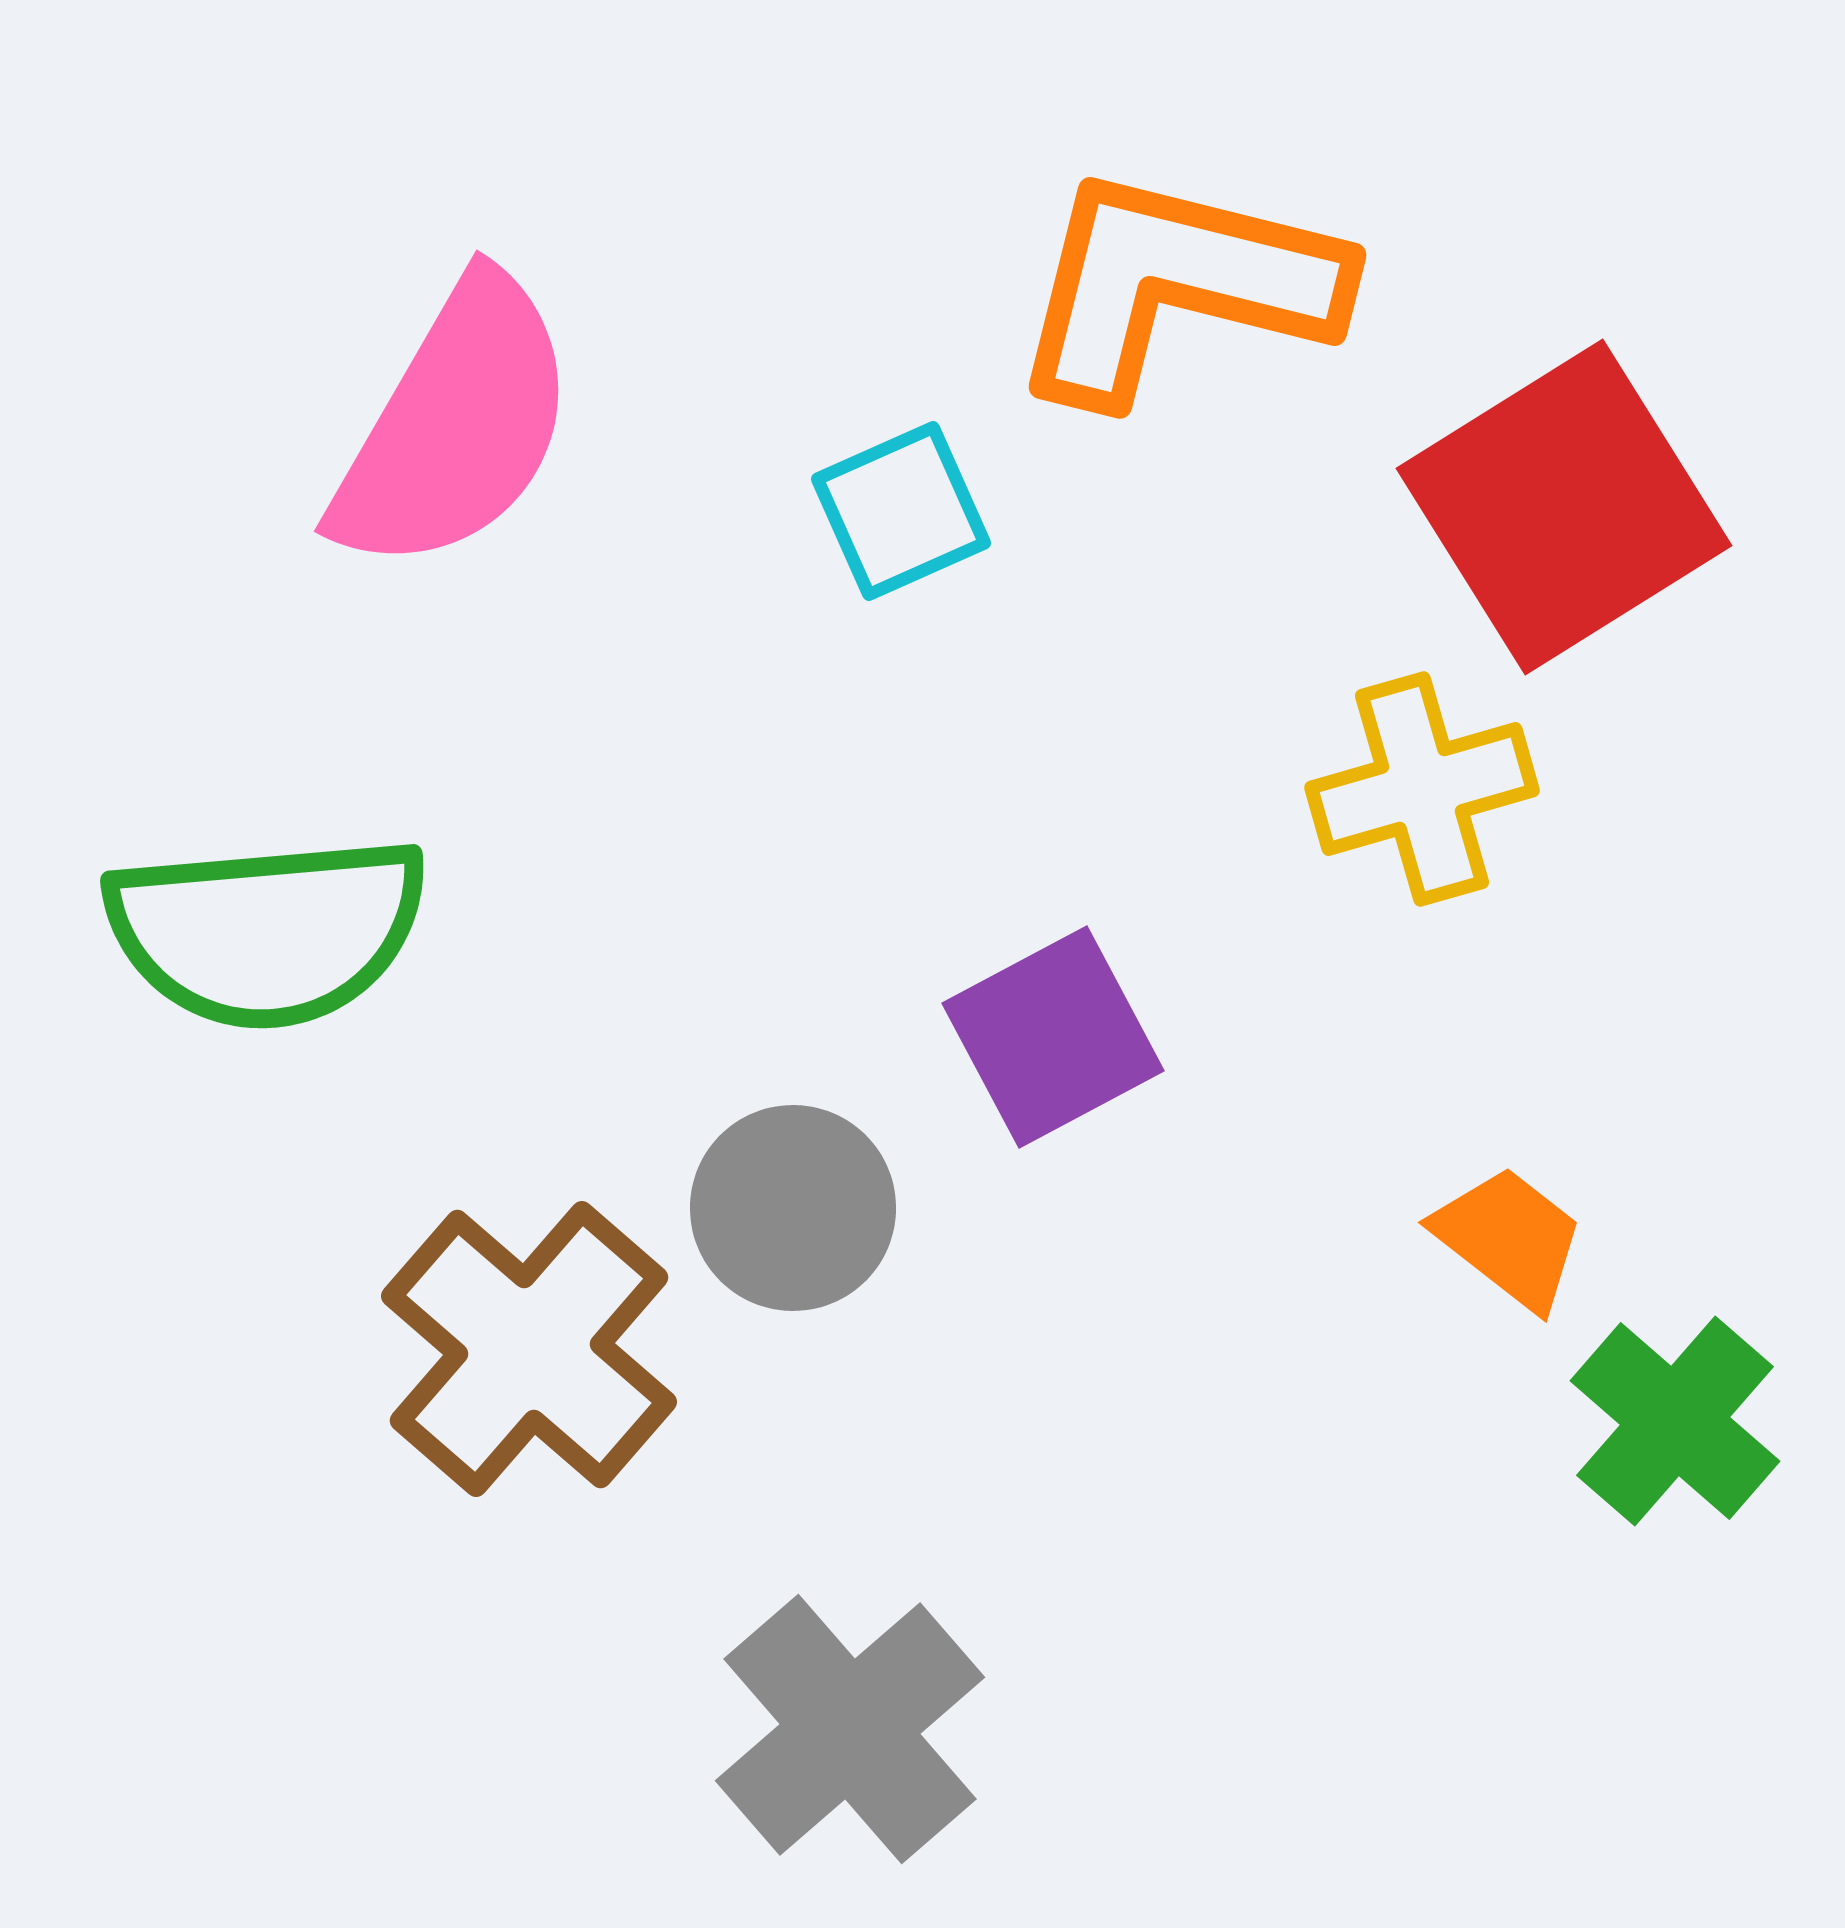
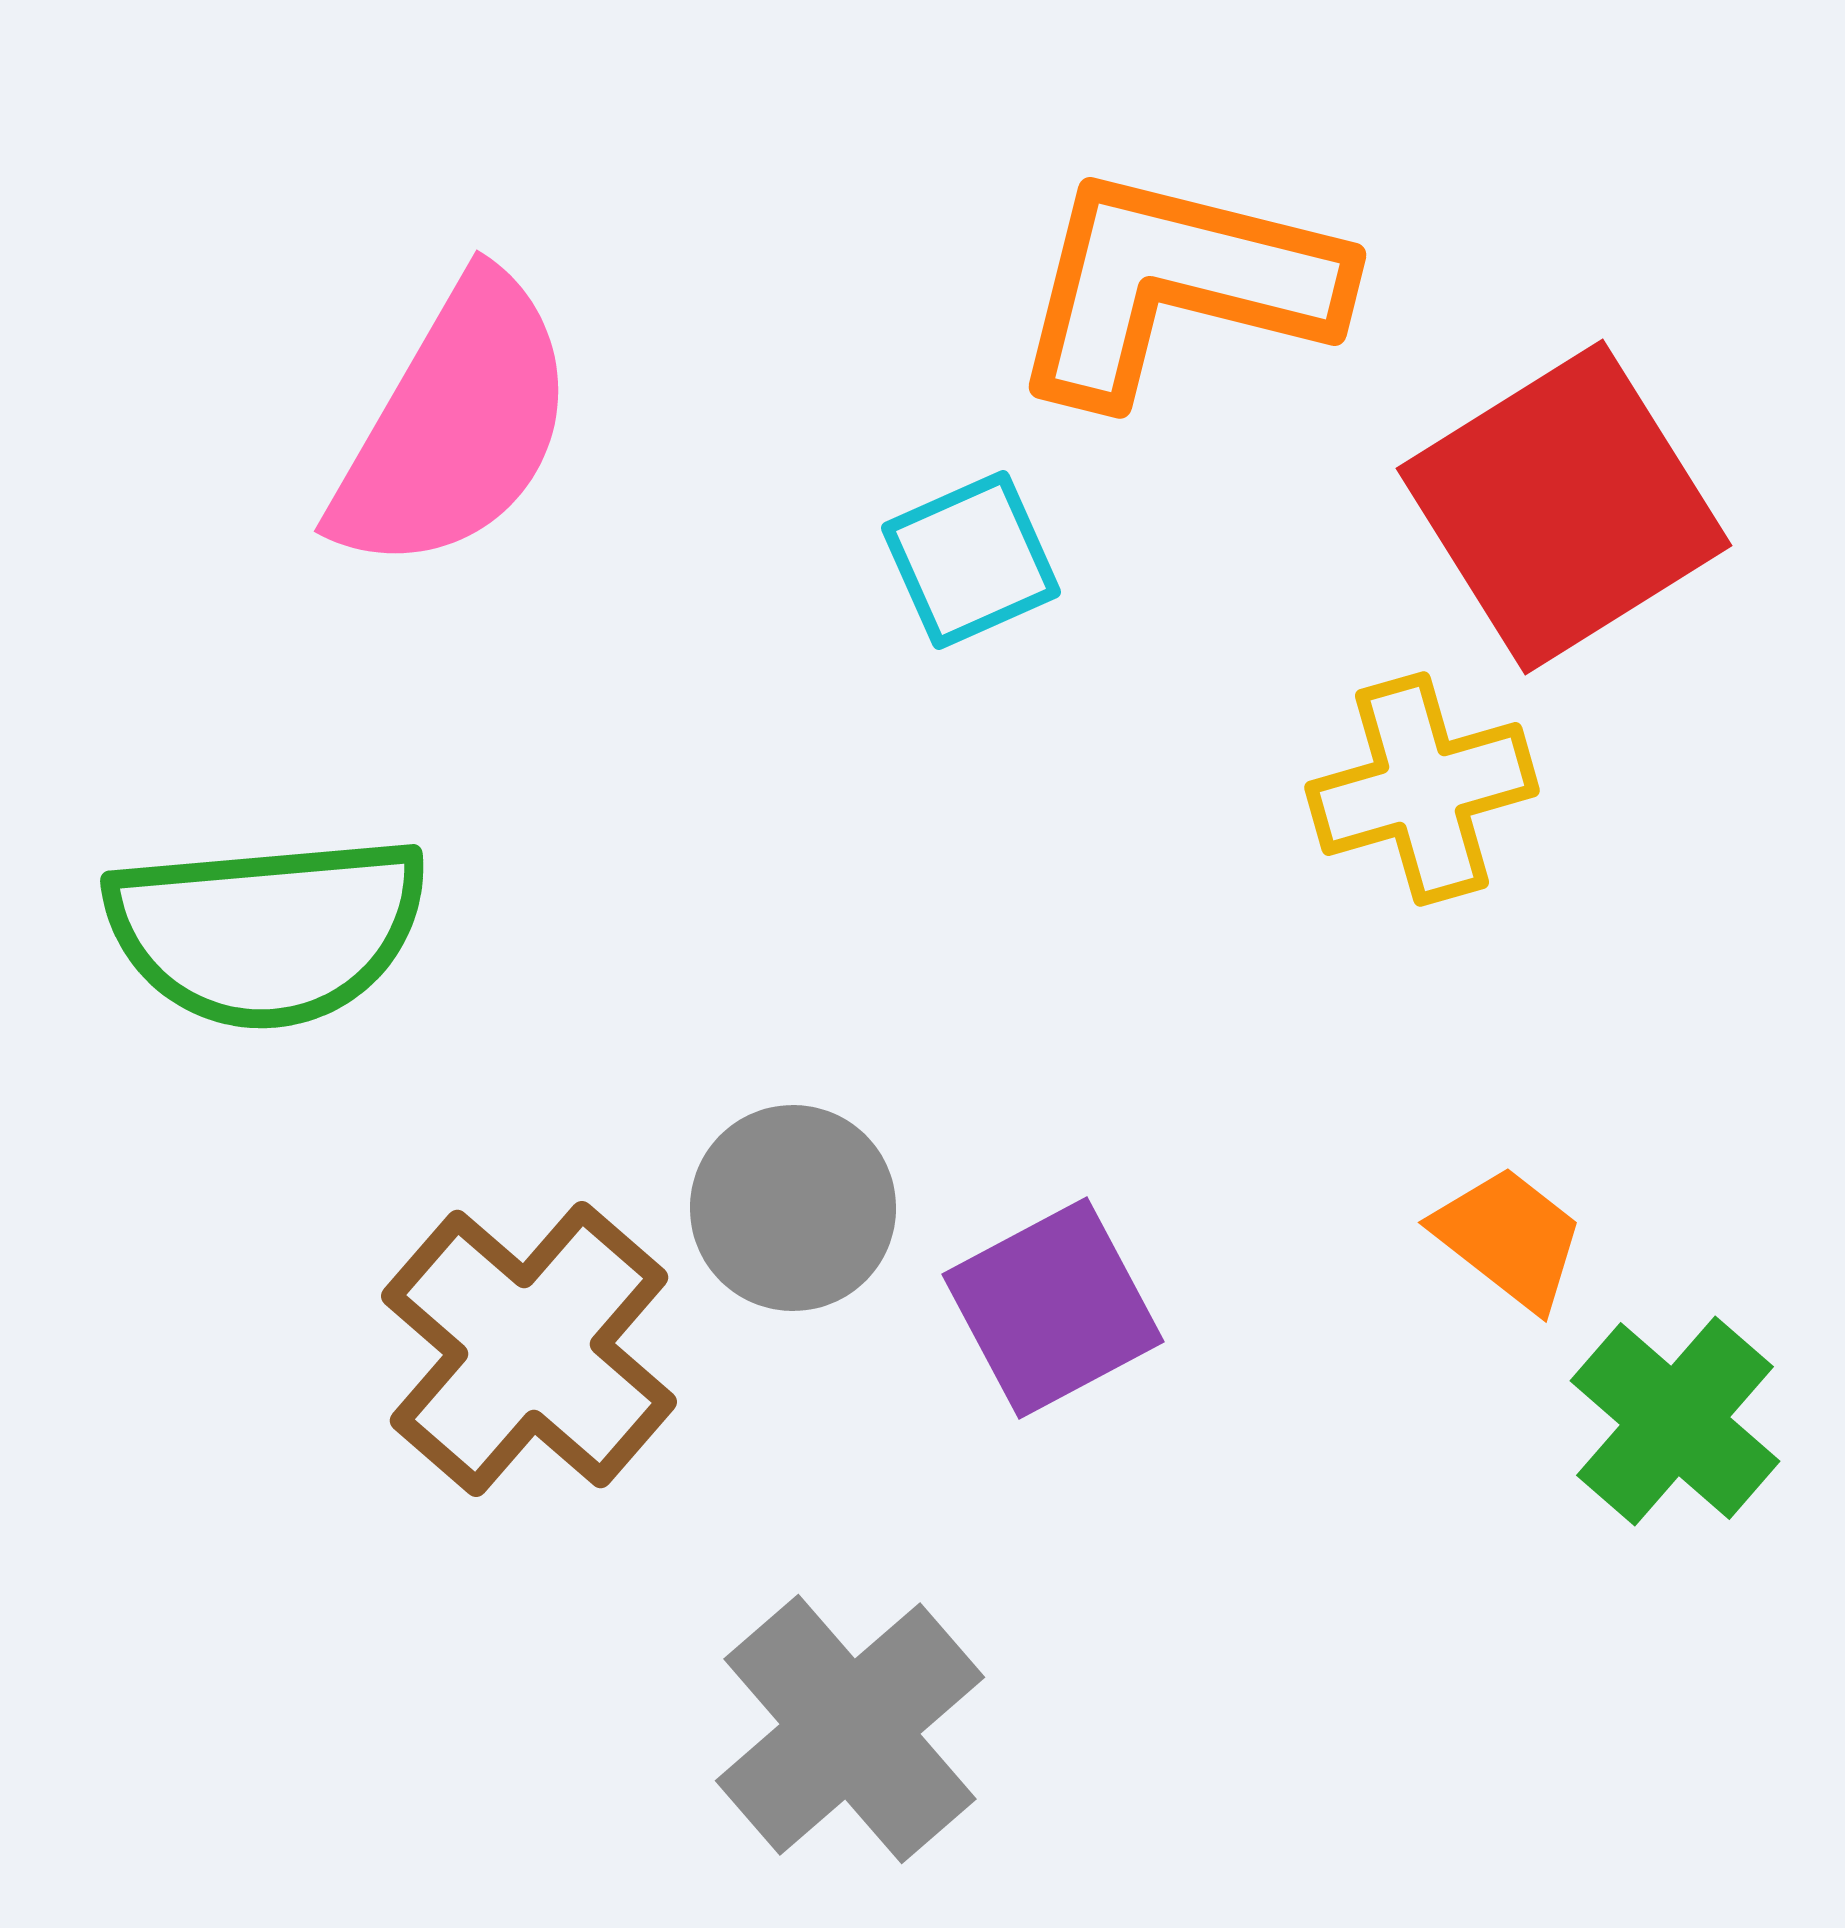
cyan square: moved 70 px right, 49 px down
purple square: moved 271 px down
